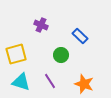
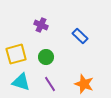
green circle: moved 15 px left, 2 px down
purple line: moved 3 px down
